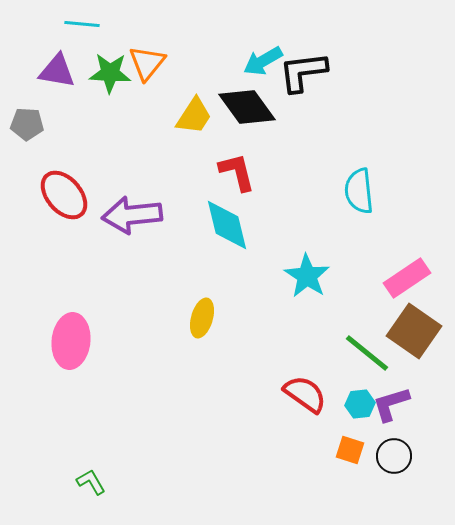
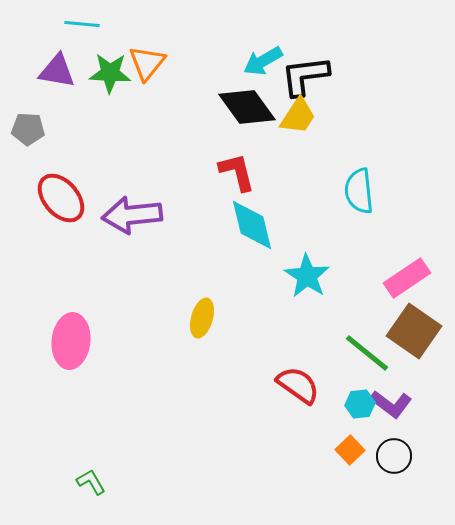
black L-shape: moved 2 px right, 4 px down
yellow trapezoid: moved 104 px right
gray pentagon: moved 1 px right, 5 px down
red ellipse: moved 3 px left, 3 px down
cyan diamond: moved 25 px right
red semicircle: moved 7 px left, 9 px up
purple L-shape: rotated 126 degrees counterclockwise
orange square: rotated 28 degrees clockwise
